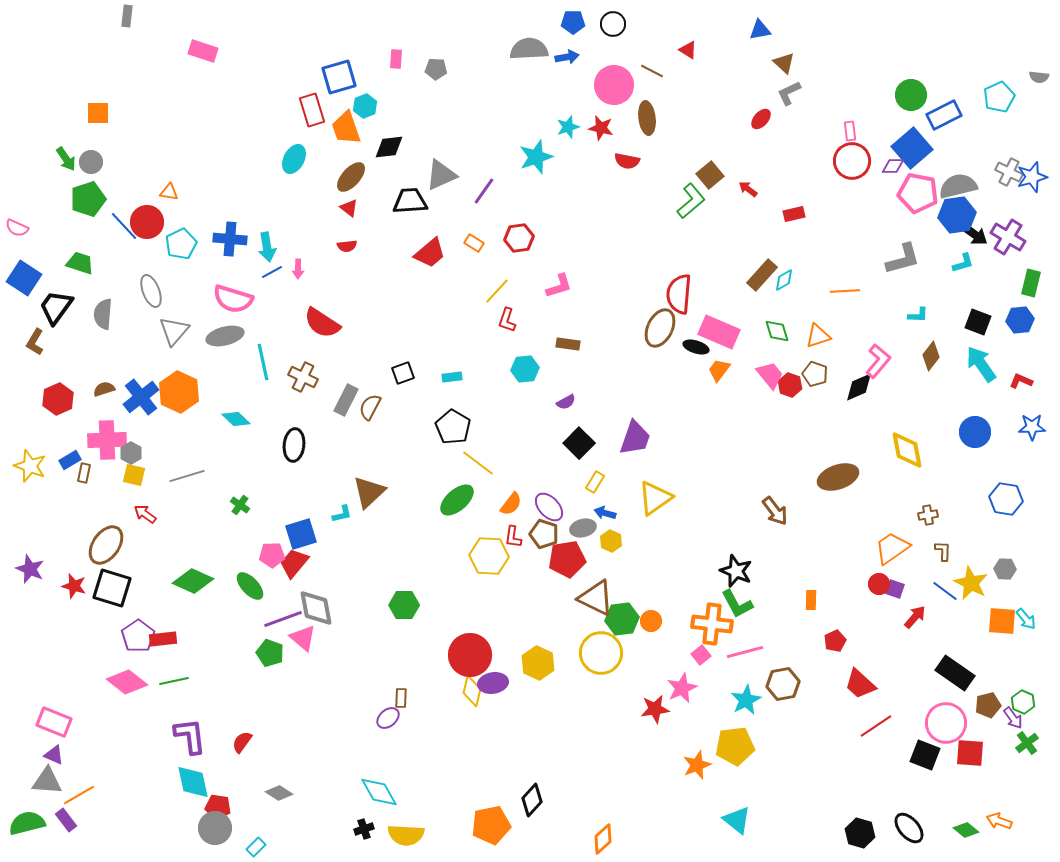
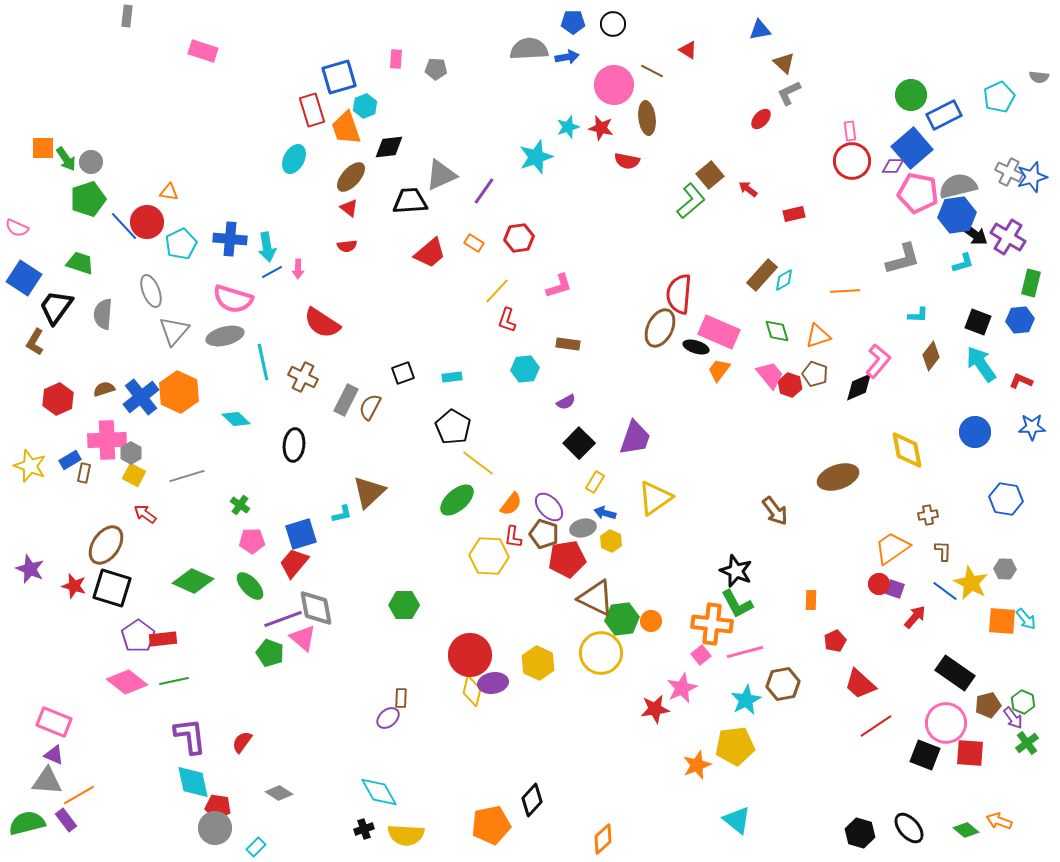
orange square at (98, 113): moved 55 px left, 35 px down
yellow square at (134, 475): rotated 15 degrees clockwise
pink pentagon at (272, 555): moved 20 px left, 14 px up
